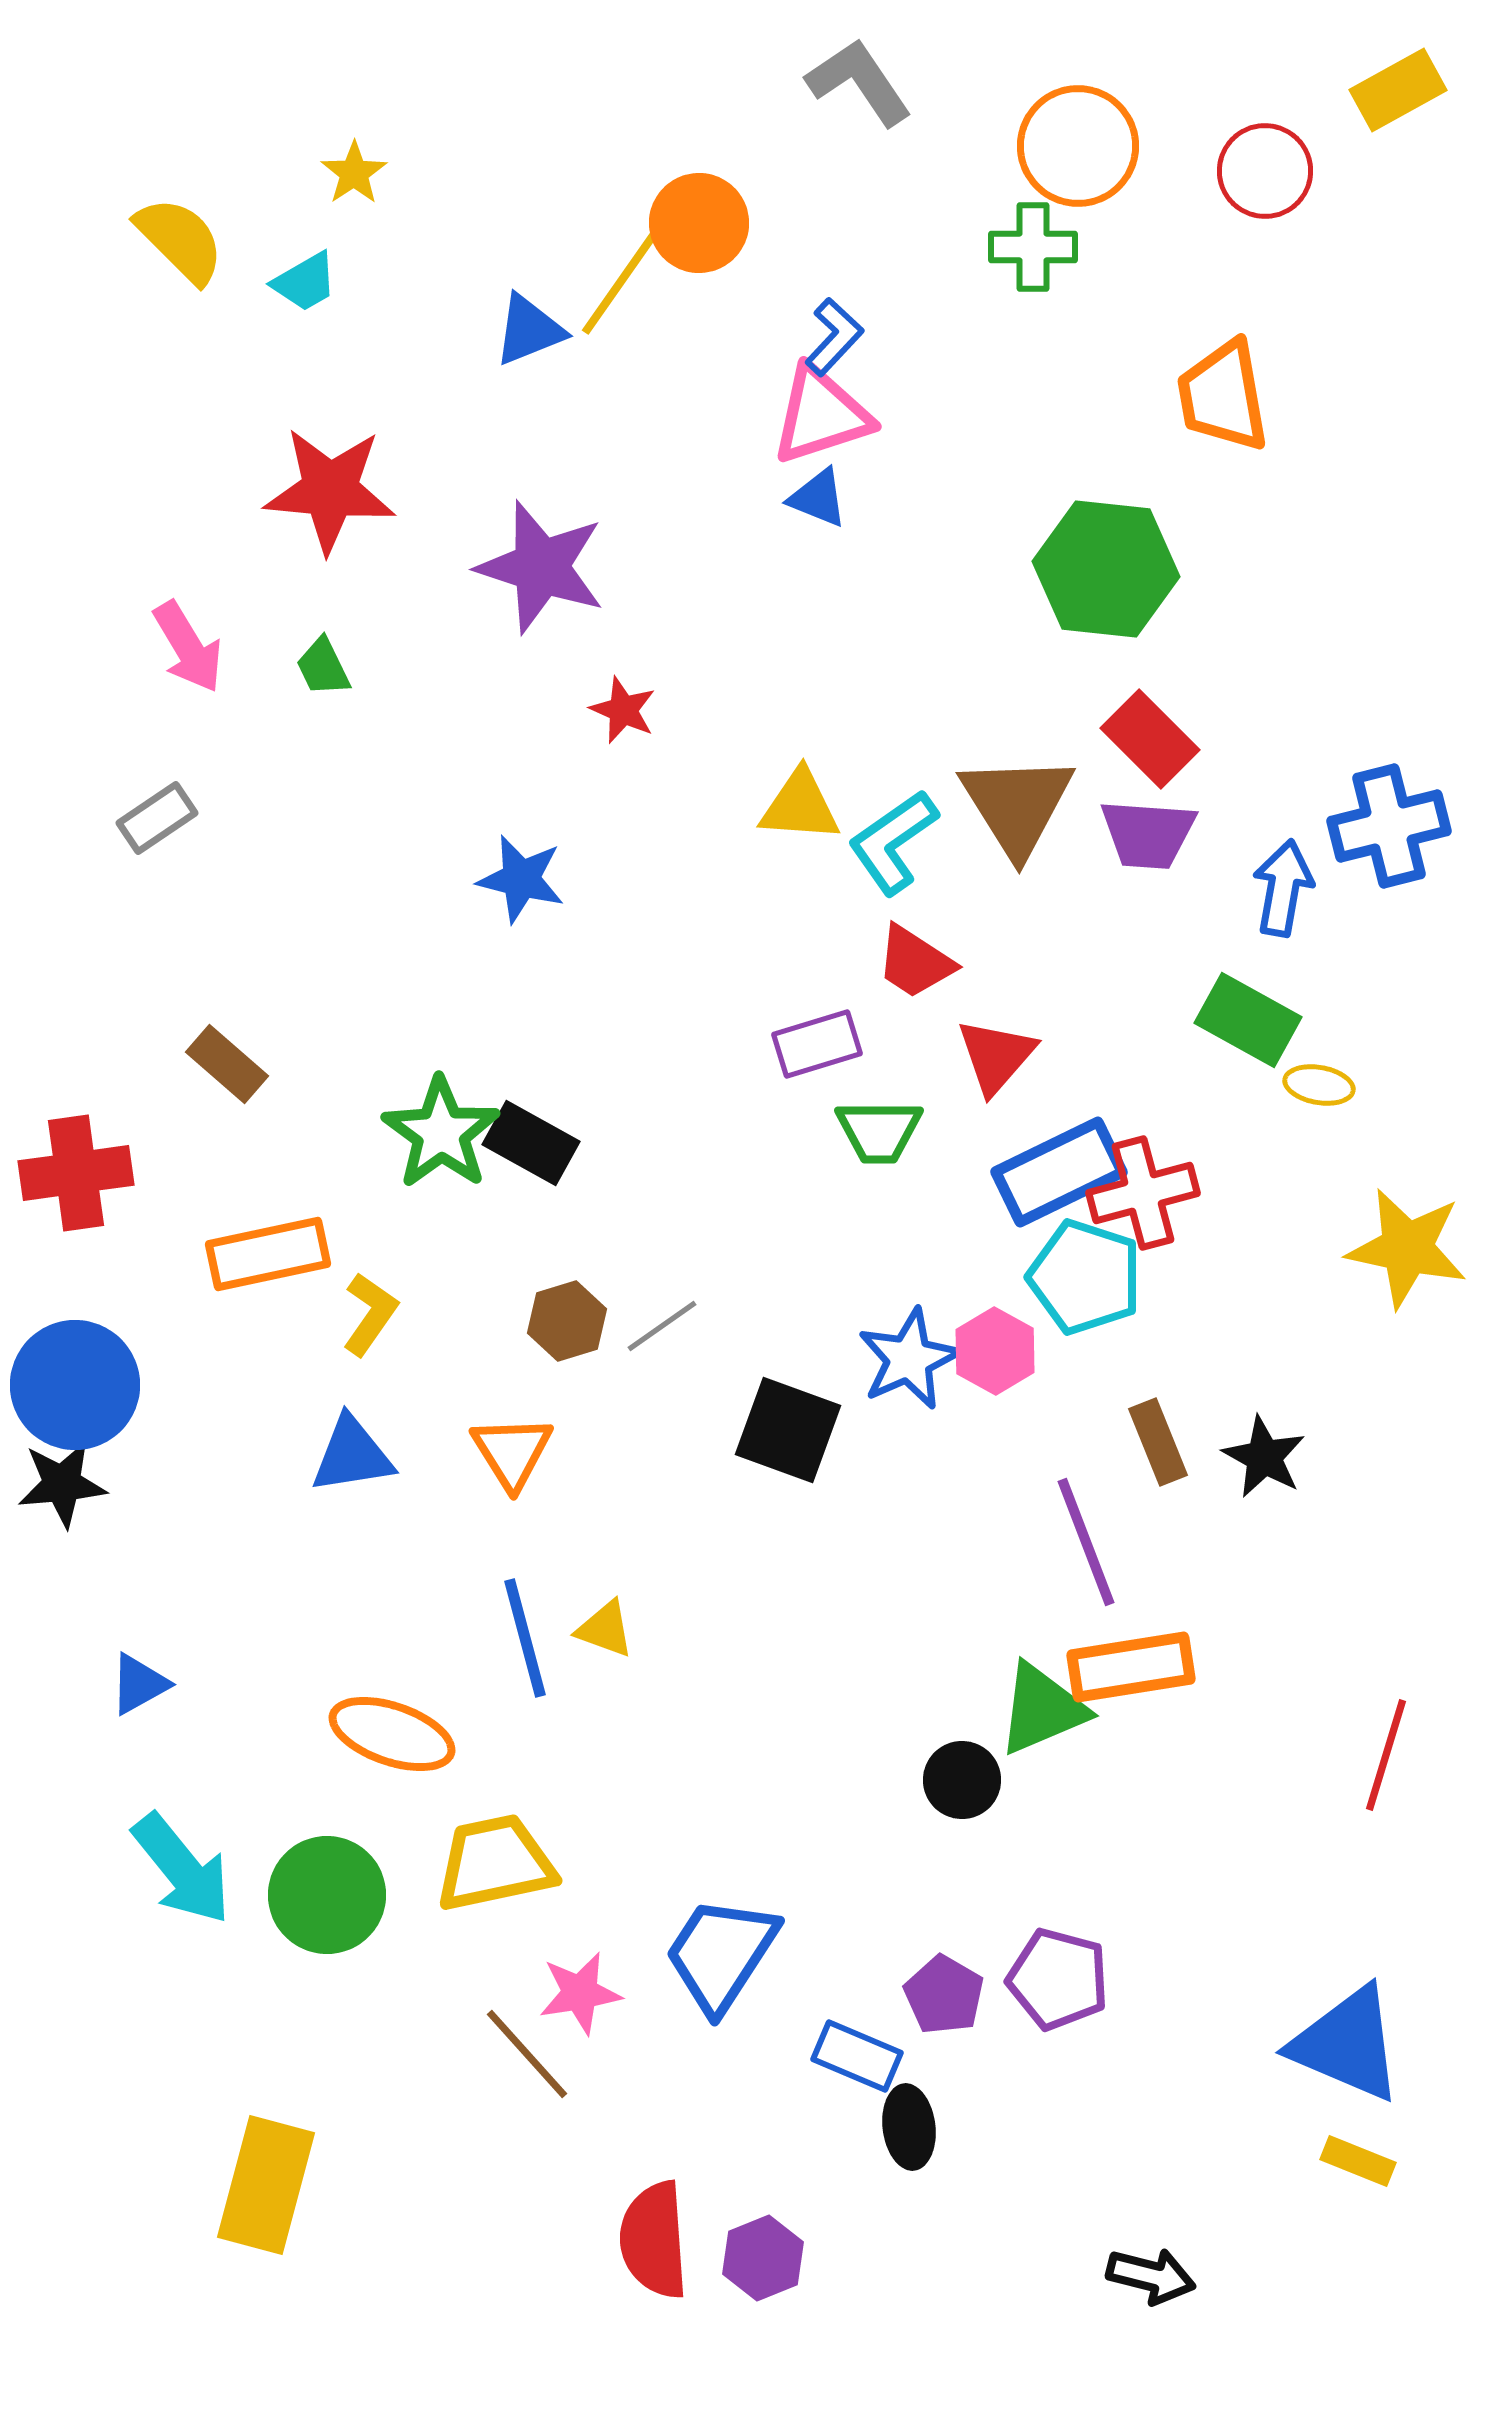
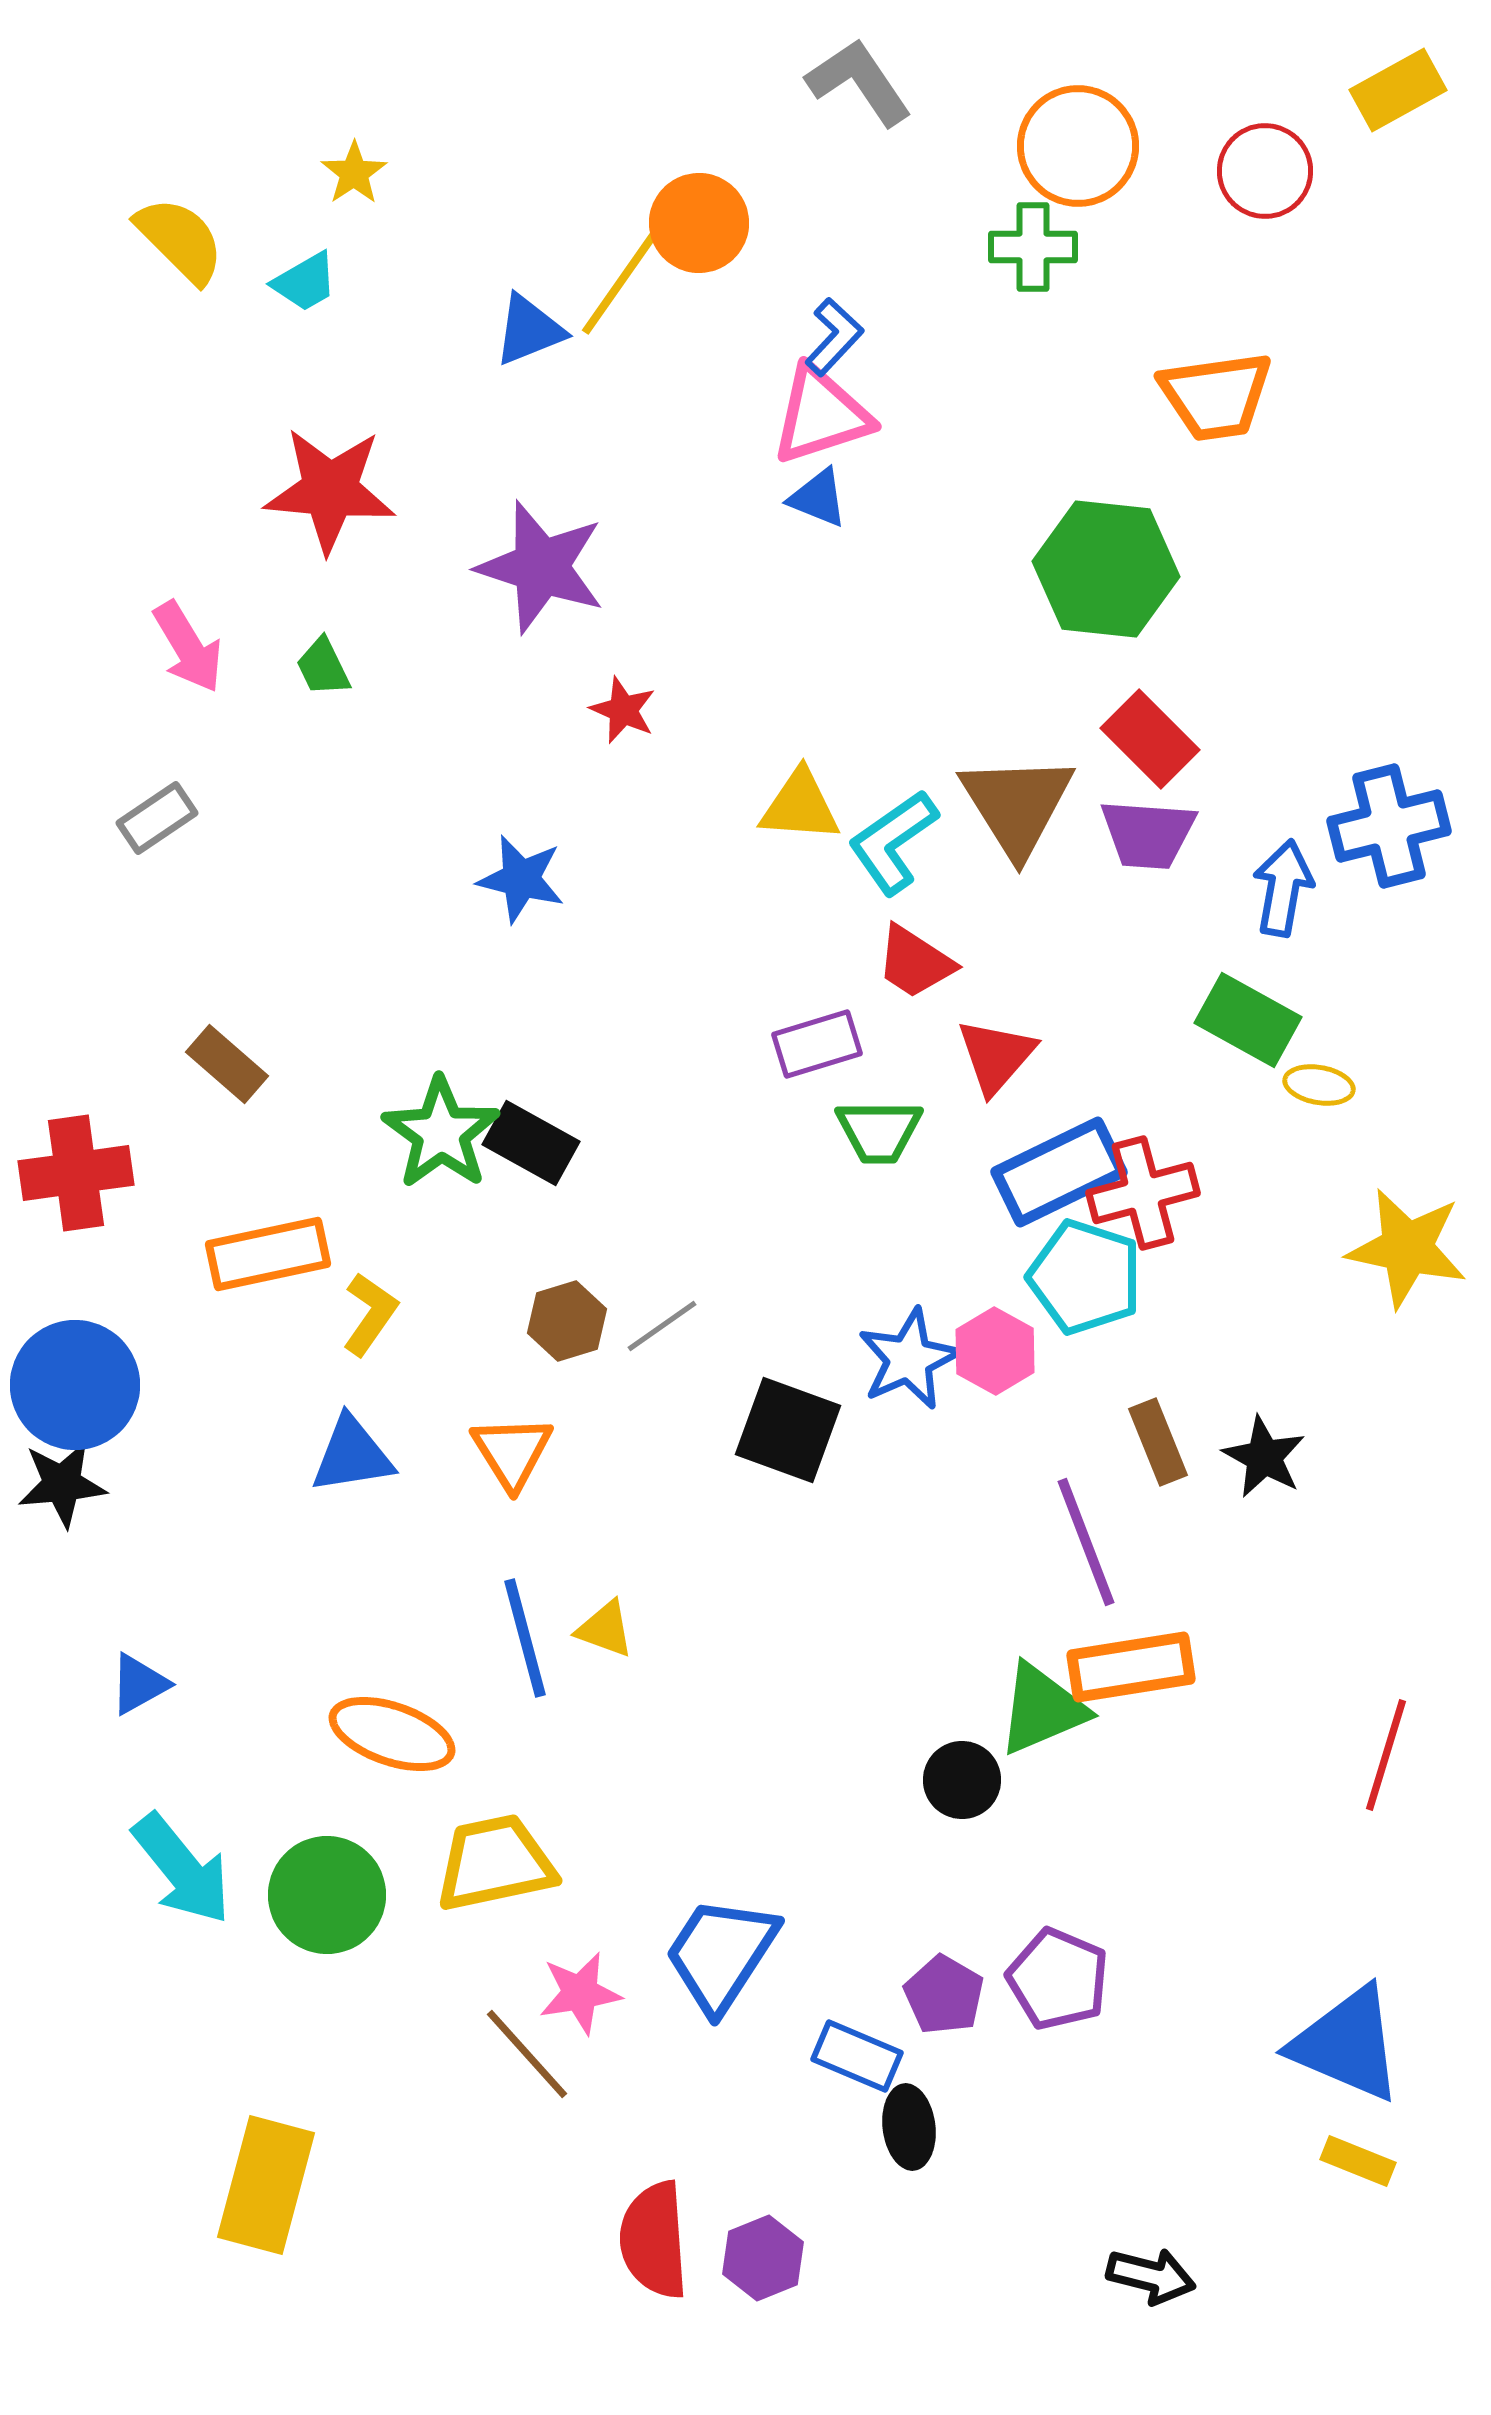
orange trapezoid at (1223, 396): moved 7 px left; rotated 88 degrees counterclockwise
purple pentagon at (1058, 1979): rotated 8 degrees clockwise
